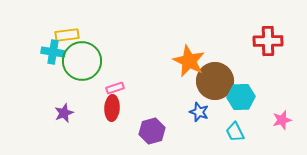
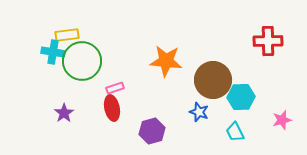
orange star: moved 23 px left; rotated 20 degrees counterclockwise
brown circle: moved 2 px left, 1 px up
red ellipse: rotated 15 degrees counterclockwise
purple star: rotated 12 degrees counterclockwise
